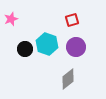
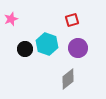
purple circle: moved 2 px right, 1 px down
